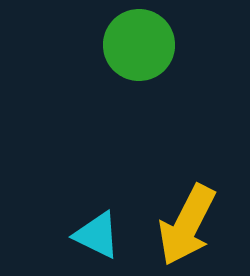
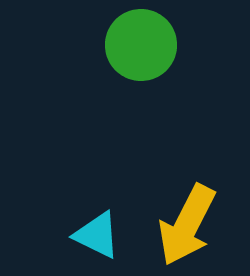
green circle: moved 2 px right
